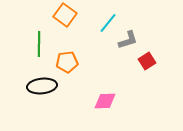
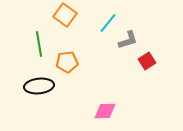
green line: rotated 10 degrees counterclockwise
black ellipse: moved 3 px left
pink diamond: moved 10 px down
